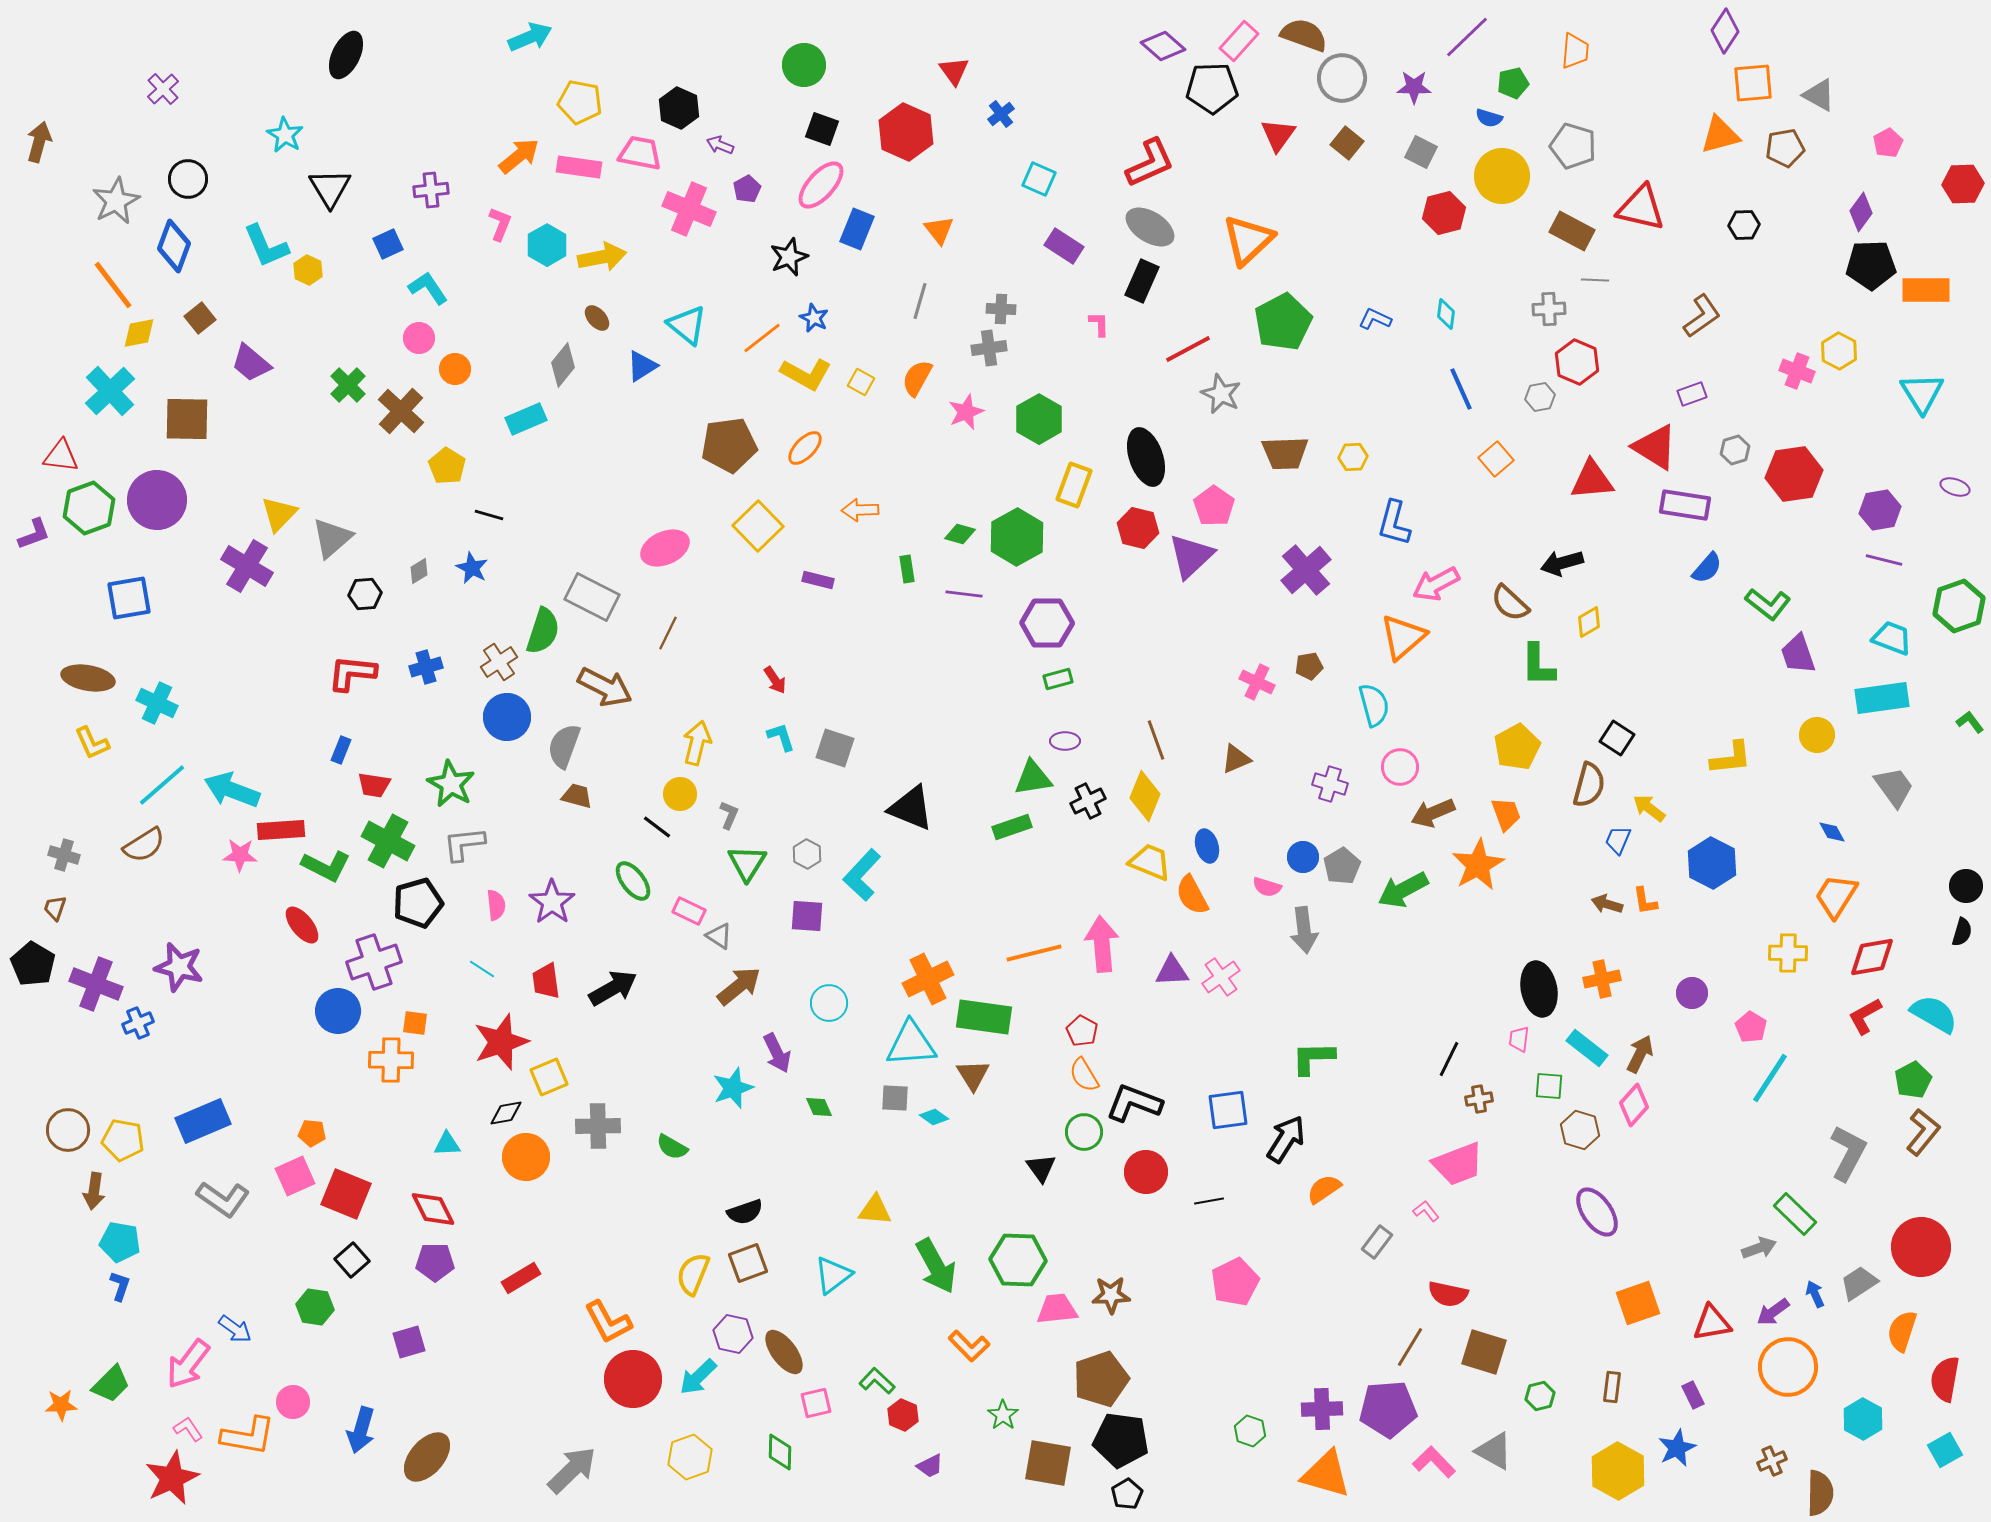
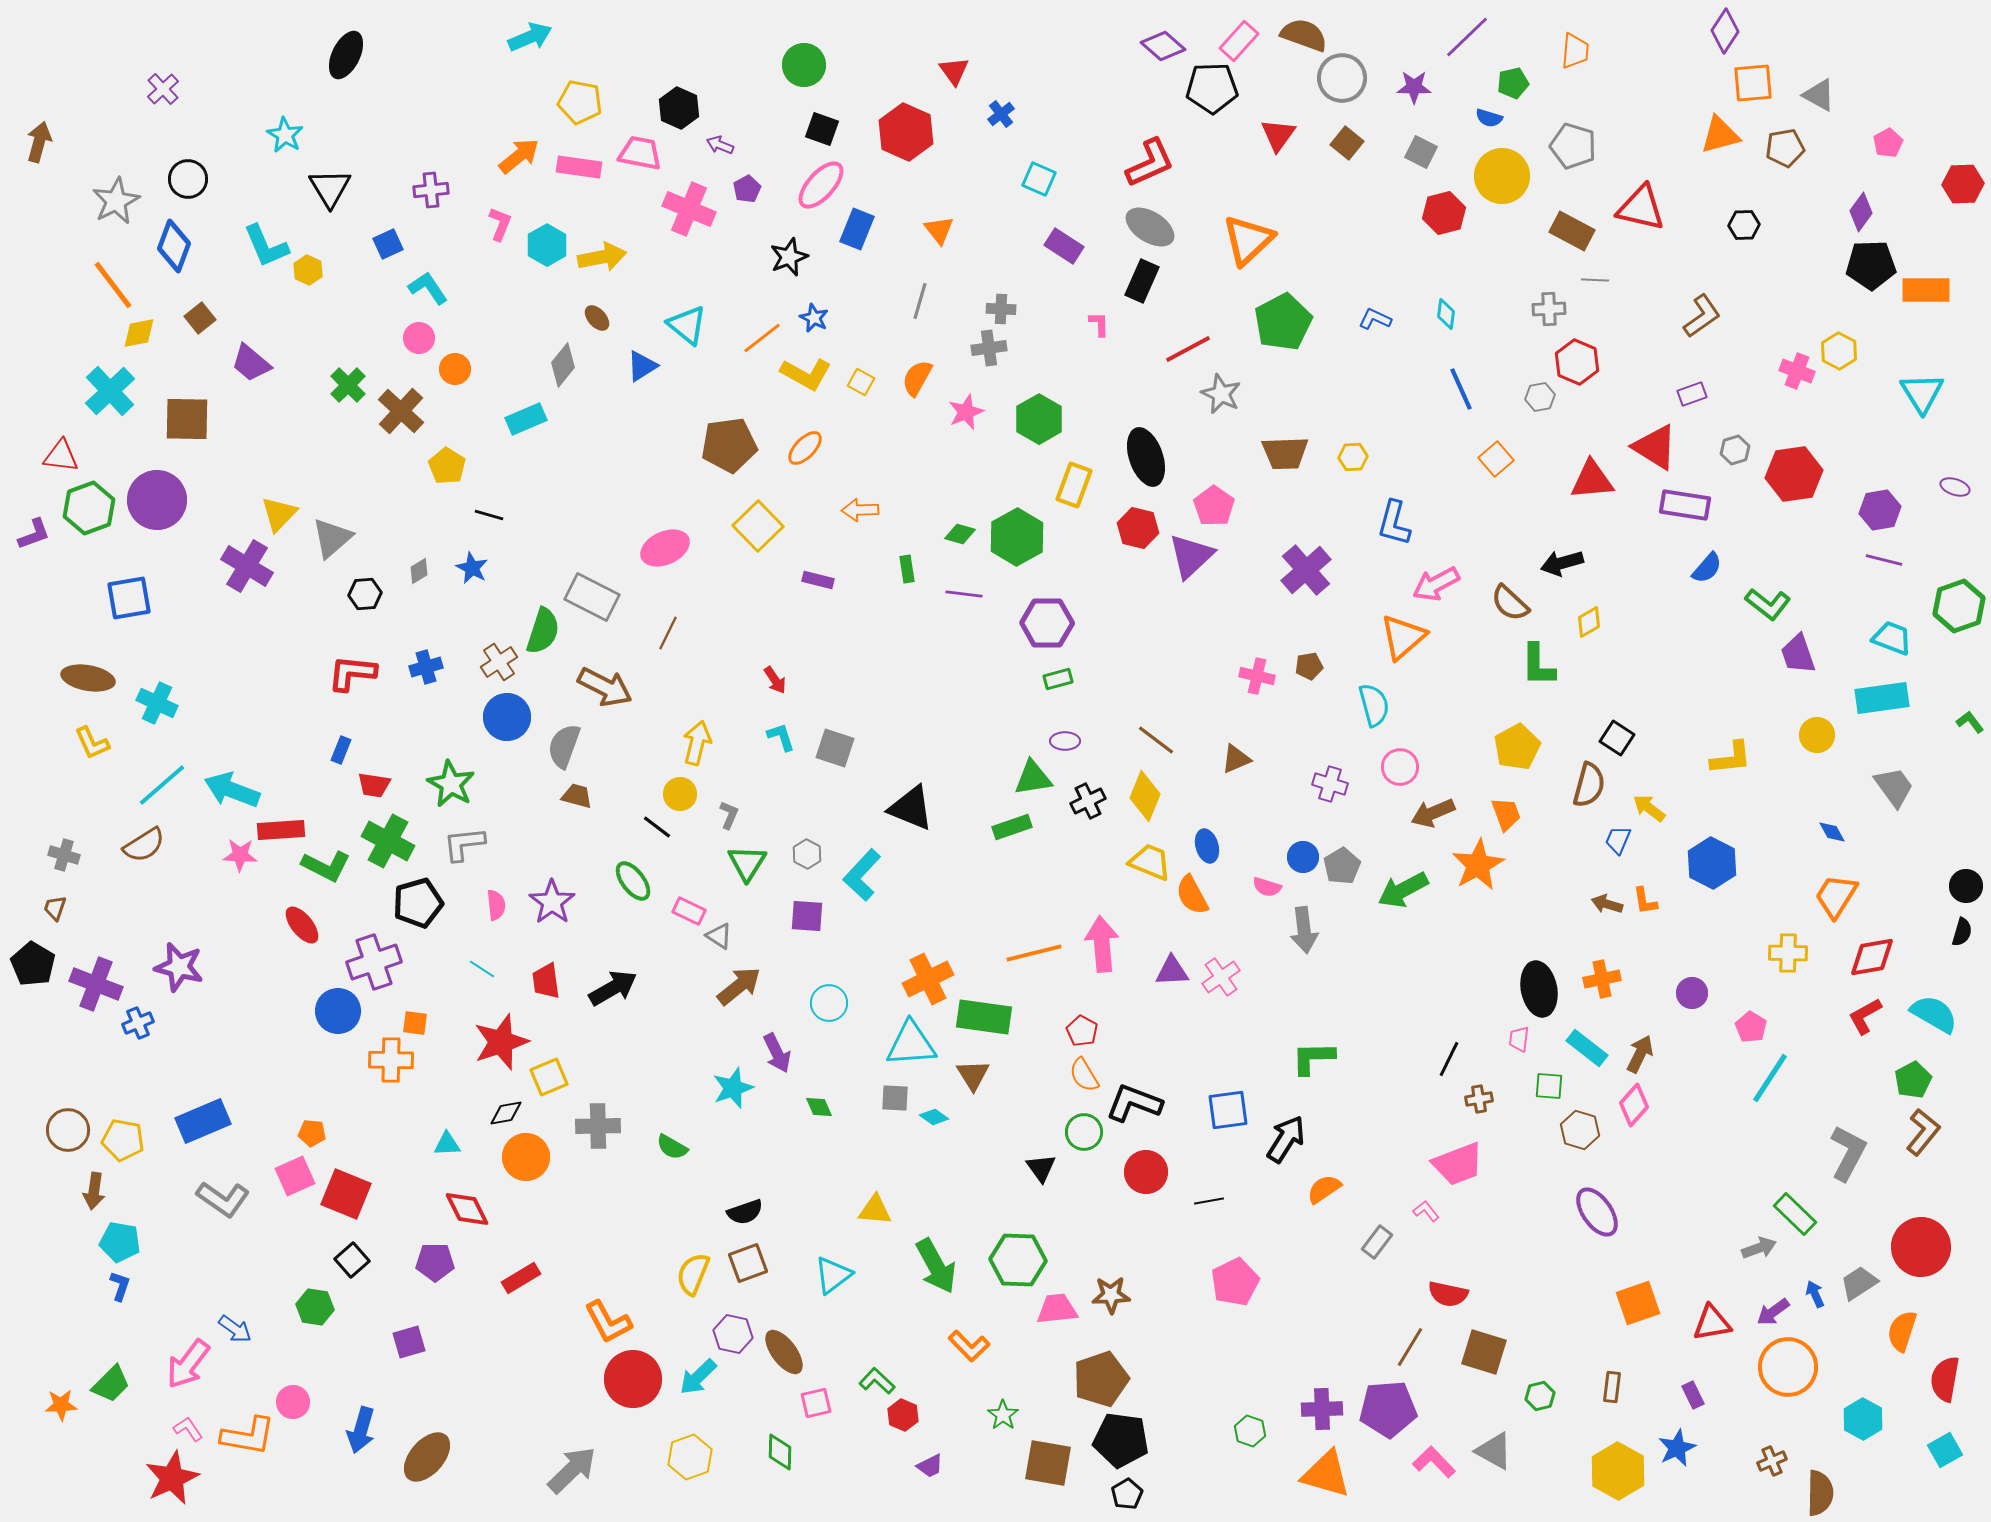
pink cross at (1257, 682): moved 6 px up; rotated 12 degrees counterclockwise
brown line at (1156, 740): rotated 33 degrees counterclockwise
red diamond at (433, 1209): moved 34 px right
